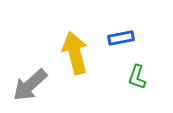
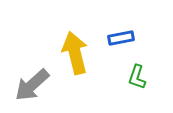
gray arrow: moved 2 px right
